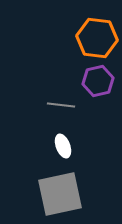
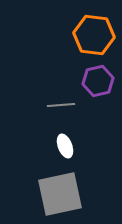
orange hexagon: moved 3 px left, 3 px up
gray line: rotated 12 degrees counterclockwise
white ellipse: moved 2 px right
